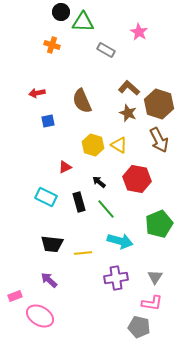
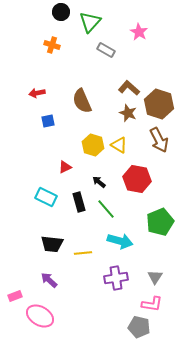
green triangle: moved 7 px right; rotated 50 degrees counterclockwise
green pentagon: moved 1 px right, 2 px up
pink L-shape: moved 1 px down
